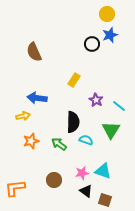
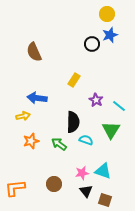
brown circle: moved 4 px down
black triangle: rotated 16 degrees clockwise
